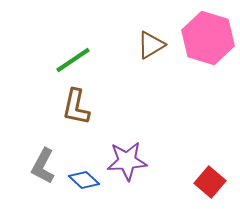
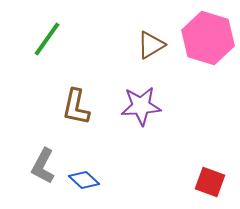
green line: moved 26 px left, 21 px up; rotated 21 degrees counterclockwise
purple star: moved 14 px right, 55 px up
red square: rotated 20 degrees counterclockwise
